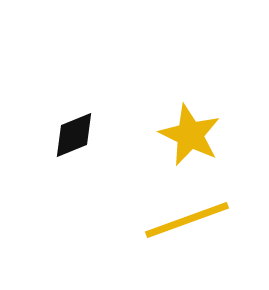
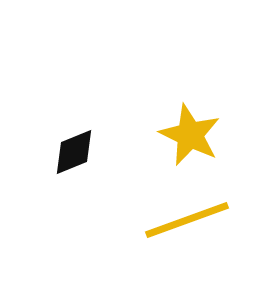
black diamond: moved 17 px down
